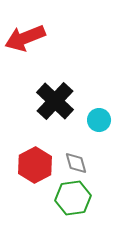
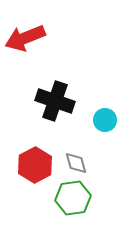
black cross: rotated 24 degrees counterclockwise
cyan circle: moved 6 px right
